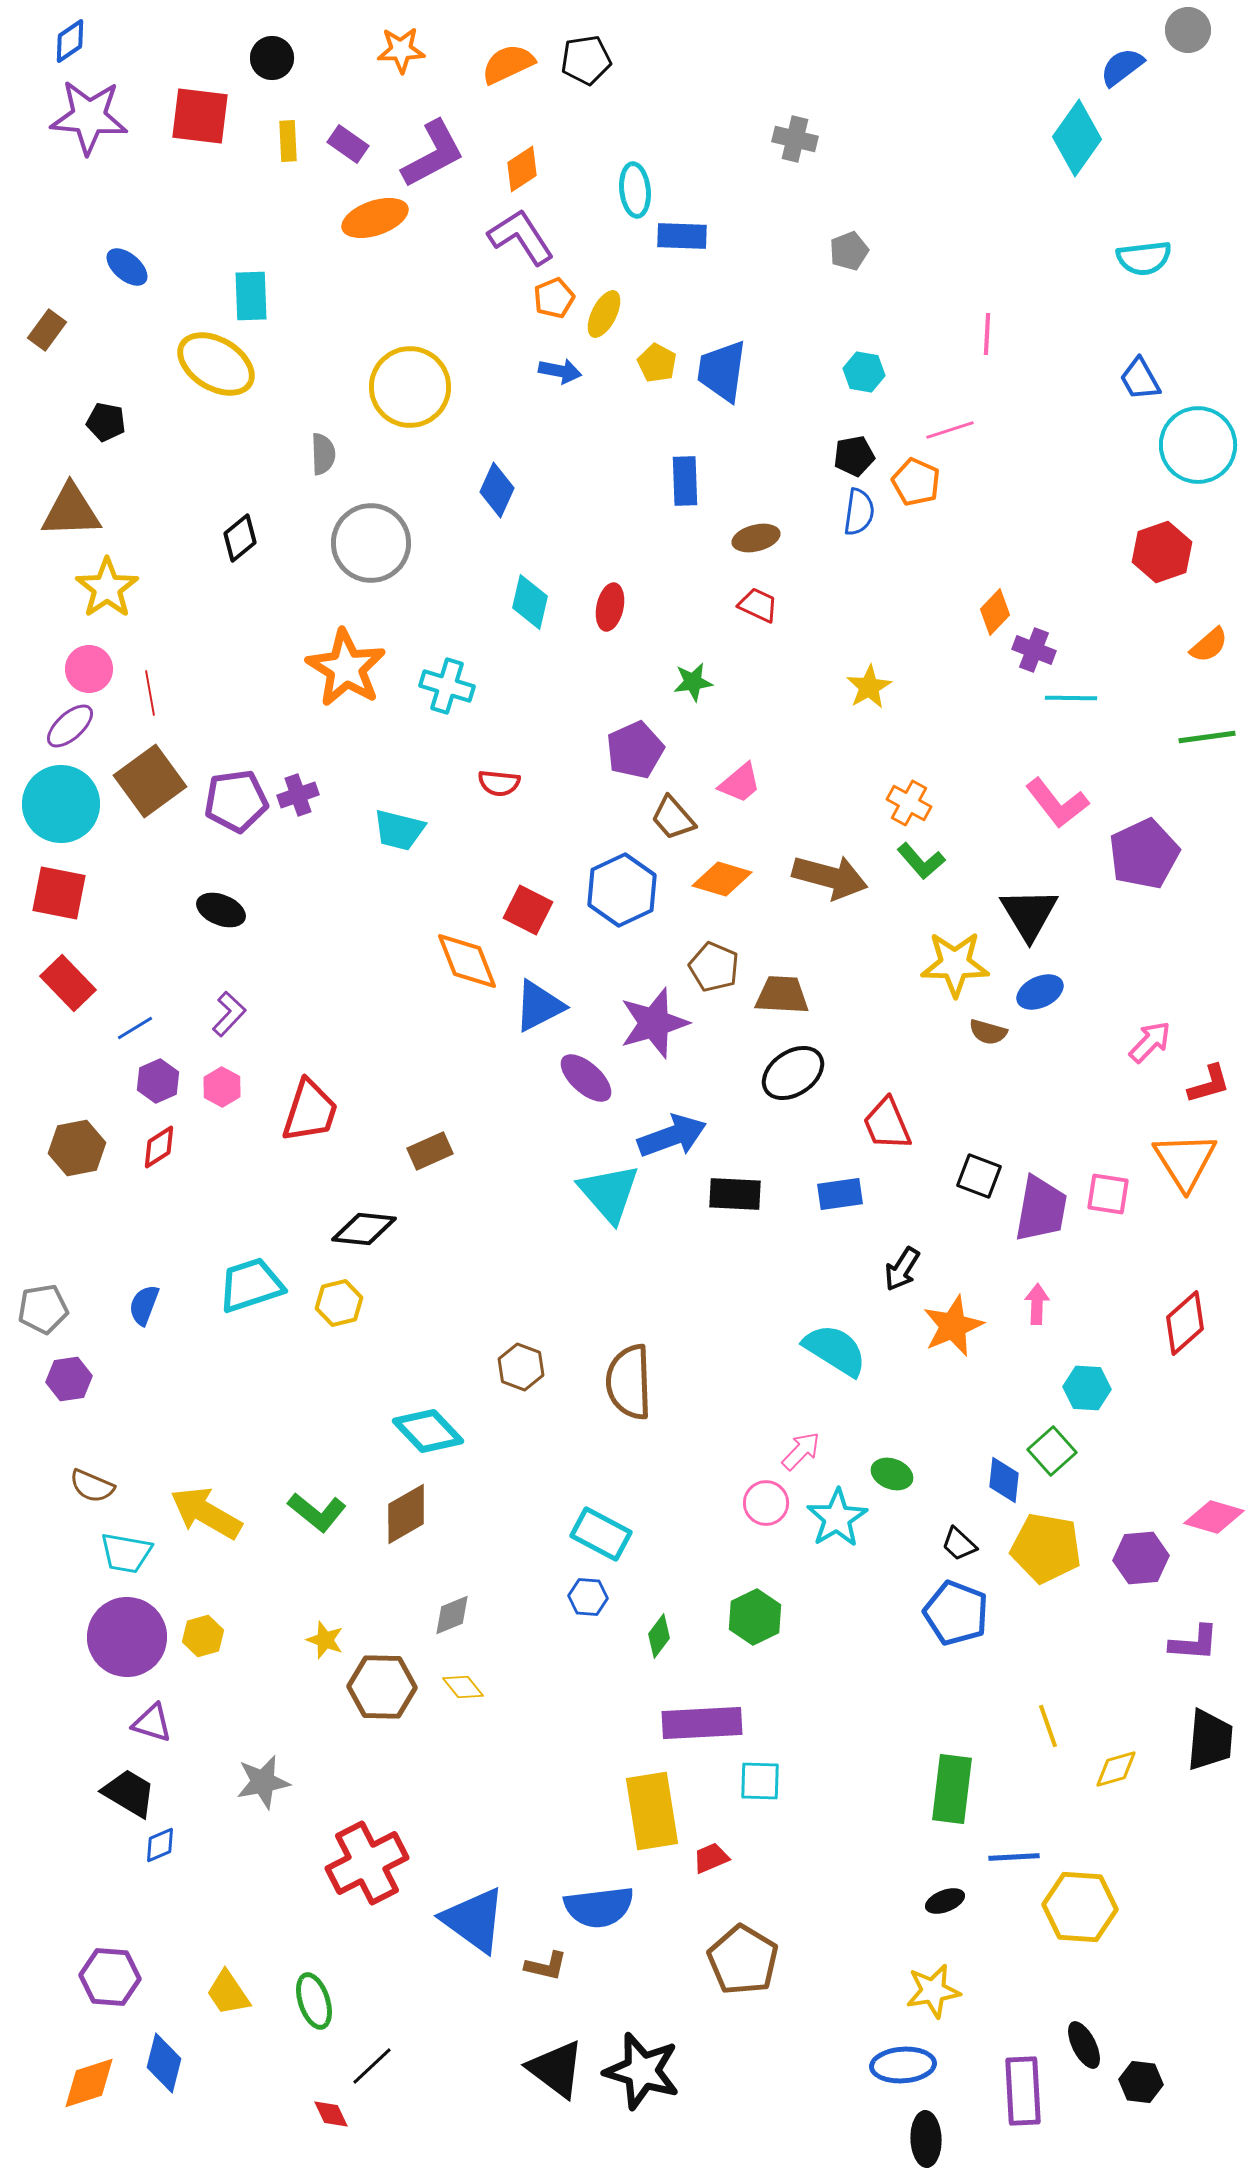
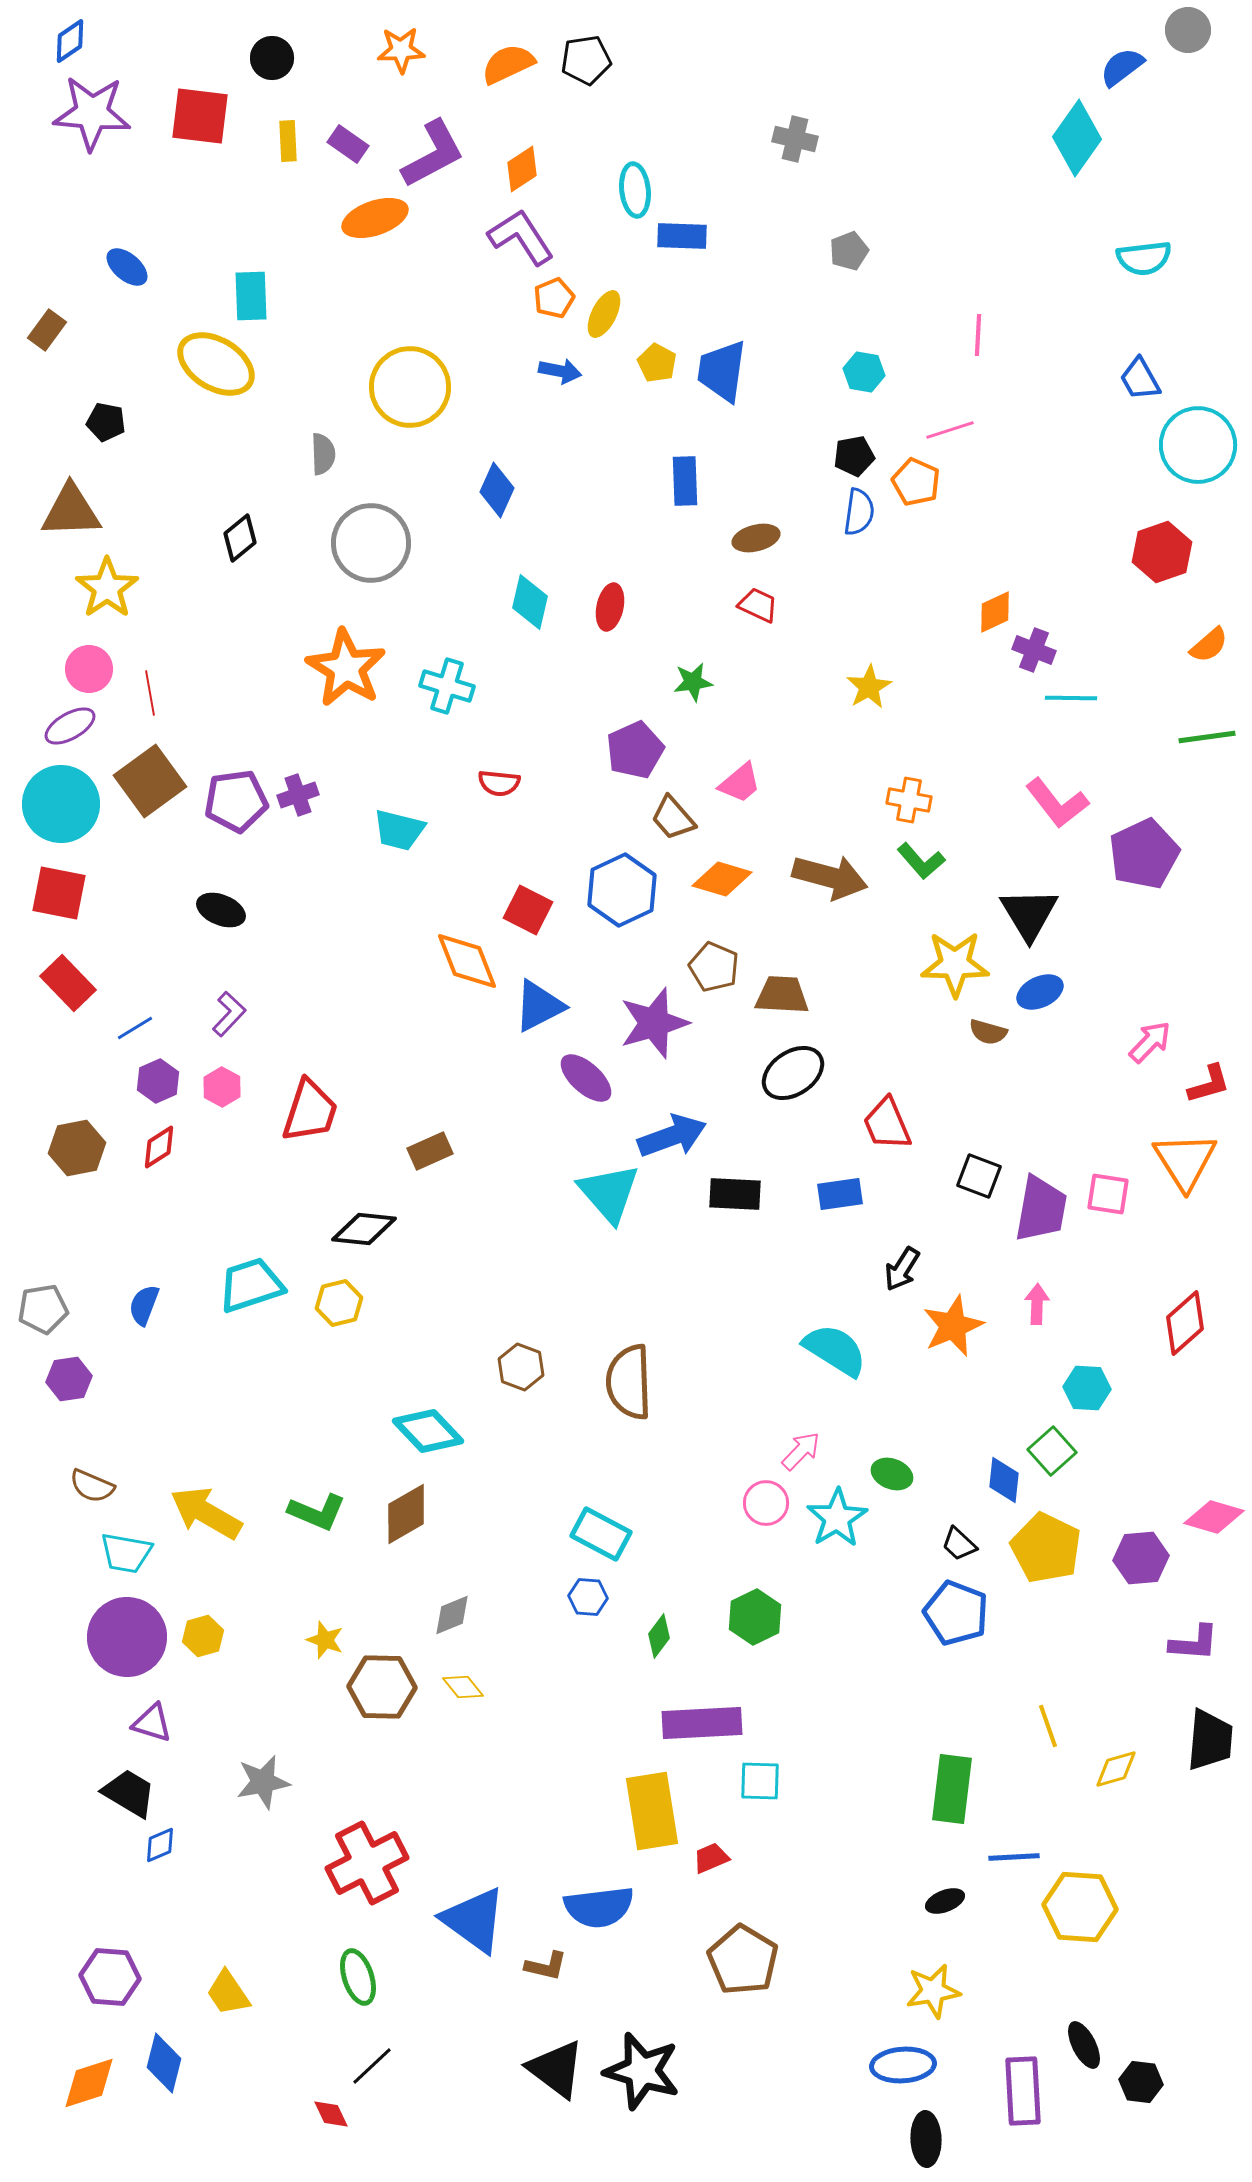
purple star at (89, 117): moved 3 px right, 4 px up
pink line at (987, 334): moved 9 px left, 1 px down
orange diamond at (995, 612): rotated 21 degrees clockwise
purple ellipse at (70, 726): rotated 12 degrees clockwise
orange cross at (909, 803): moved 3 px up; rotated 18 degrees counterclockwise
green L-shape at (317, 1512): rotated 16 degrees counterclockwise
yellow pentagon at (1046, 1548): rotated 16 degrees clockwise
green ellipse at (314, 2001): moved 44 px right, 24 px up
